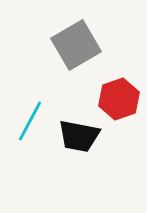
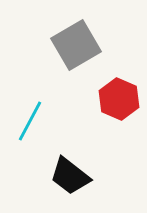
red hexagon: rotated 18 degrees counterclockwise
black trapezoid: moved 9 px left, 40 px down; rotated 27 degrees clockwise
